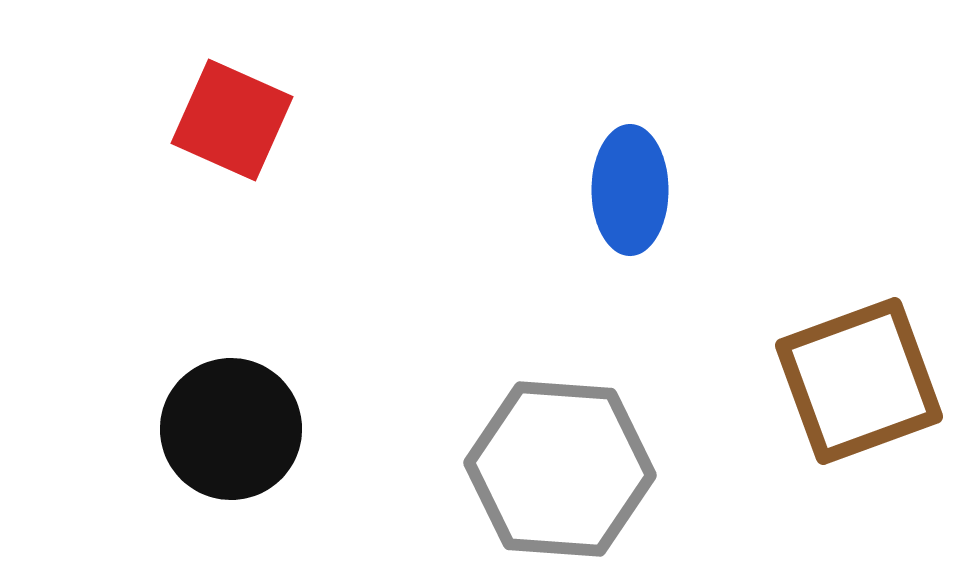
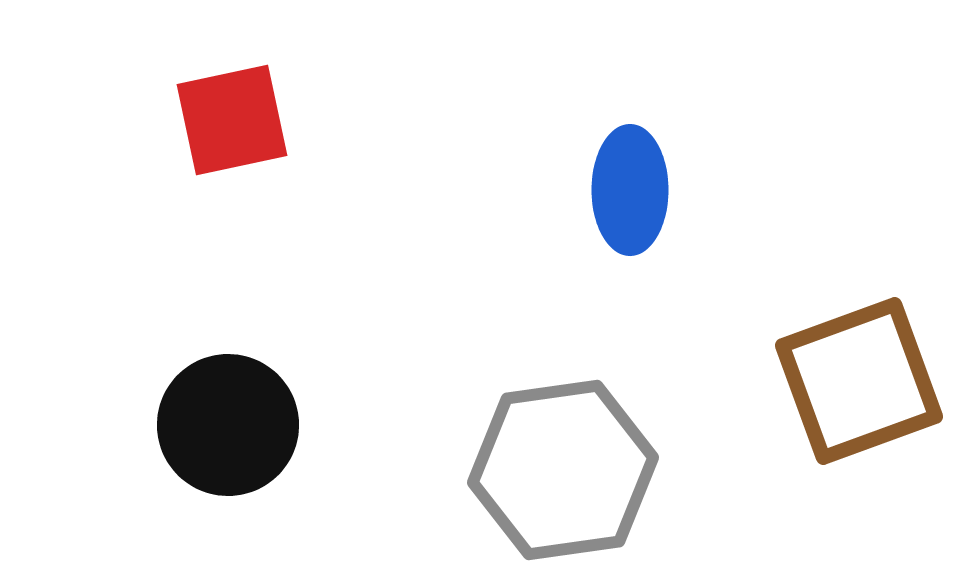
red square: rotated 36 degrees counterclockwise
black circle: moved 3 px left, 4 px up
gray hexagon: moved 3 px right, 1 px down; rotated 12 degrees counterclockwise
